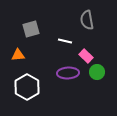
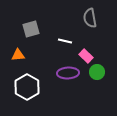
gray semicircle: moved 3 px right, 2 px up
